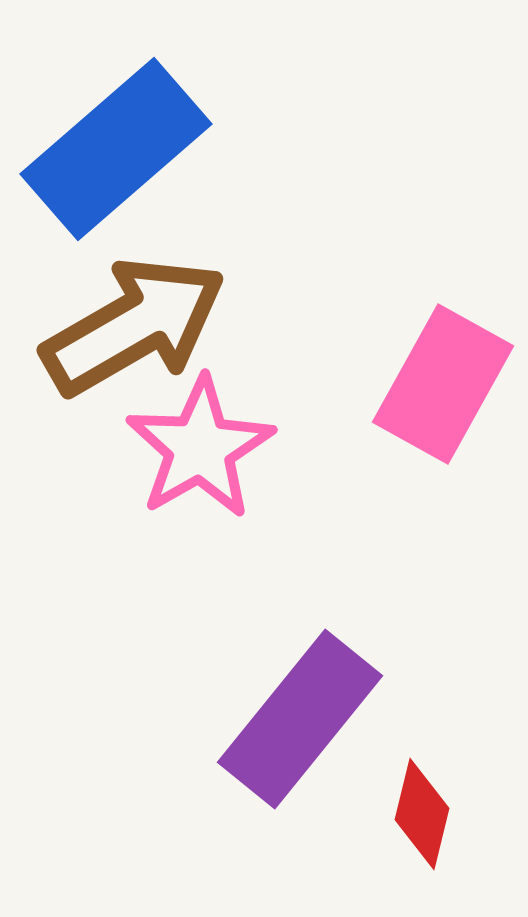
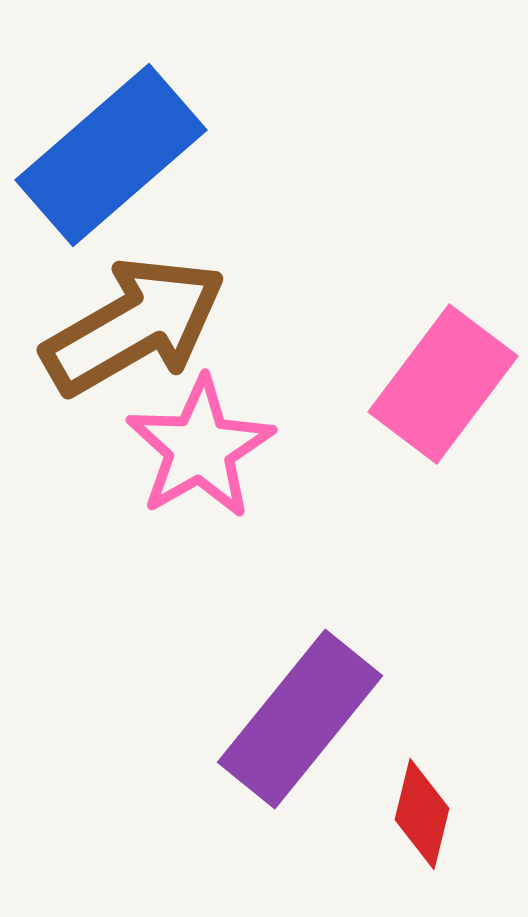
blue rectangle: moved 5 px left, 6 px down
pink rectangle: rotated 8 degrees clockwise
